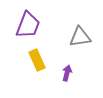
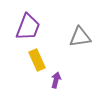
purple trapezoid: moved 2 px down
purple arrow: moved 11 px left, 7 px down
